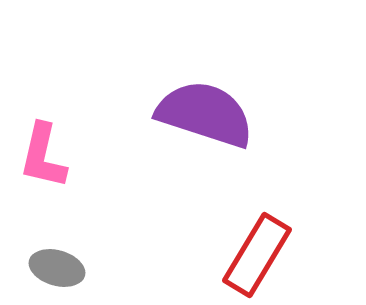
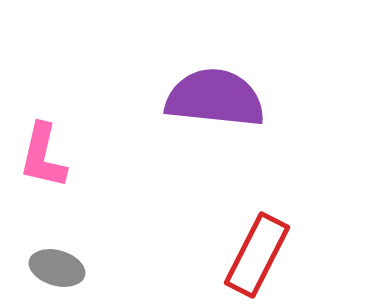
purple semicircle: moved 10 px right, 16 px up; rotated 12 degrees counterclockwise
red rectangle: rotated 4 degrees counterclockwise
